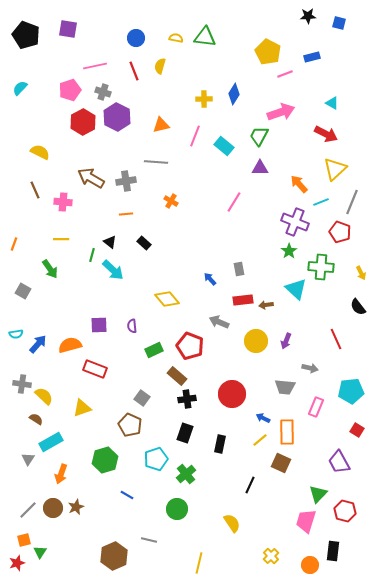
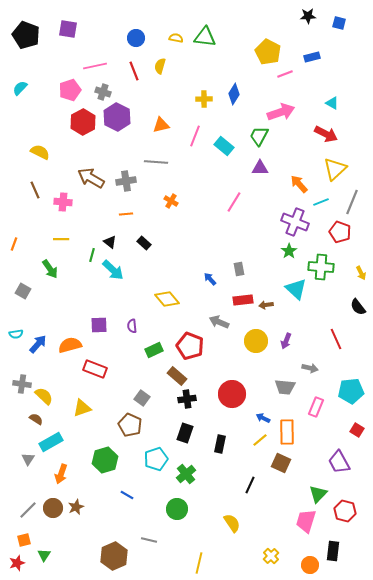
green triangle at (40, 552): moved 4 px right, 3 px down
